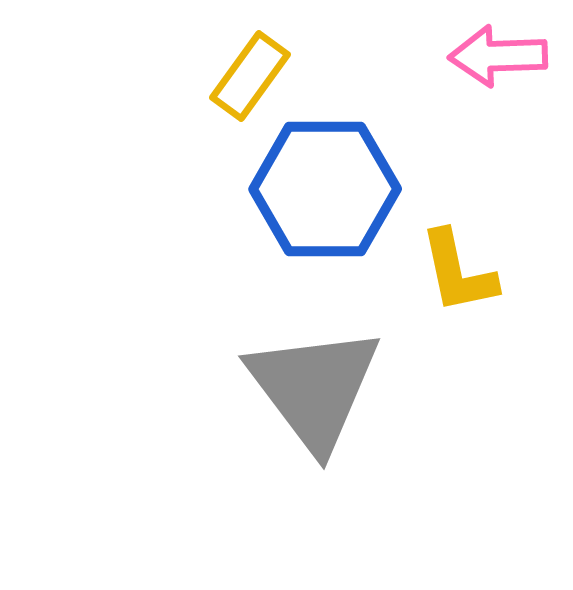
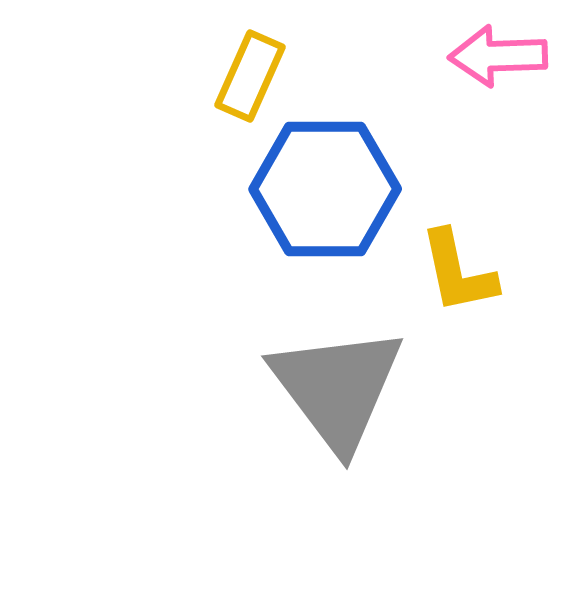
yellow rectangle: rotated 12 degrees counterclockwise
gray triangle: moved 23 px right
